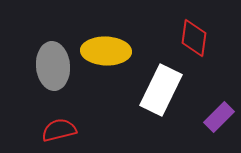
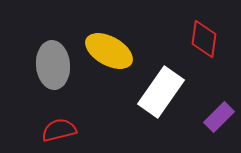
red diamond: moved 10 px right, 1 px down
yellow ellipse: moved 3 px right; rotated 27 degrees clockwise
gray ellipse: moved 1 px up
white rectangle: moved 2 px down; rotated 9 degrees clockwise
